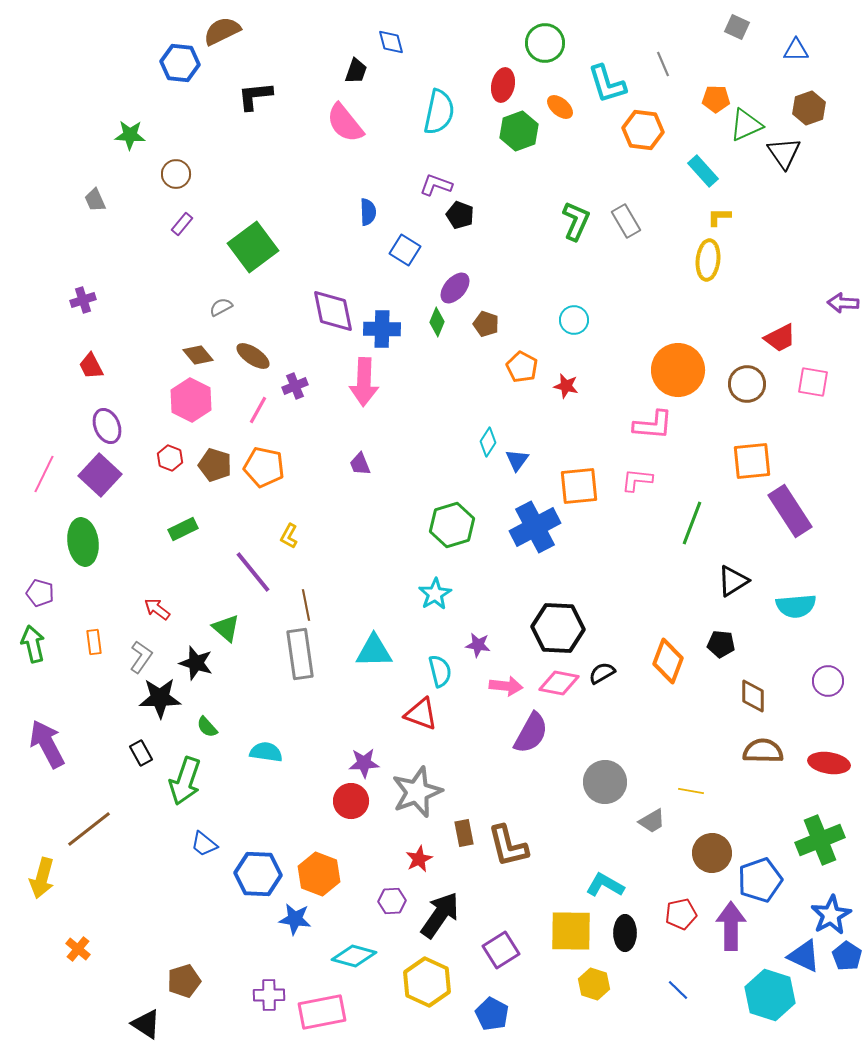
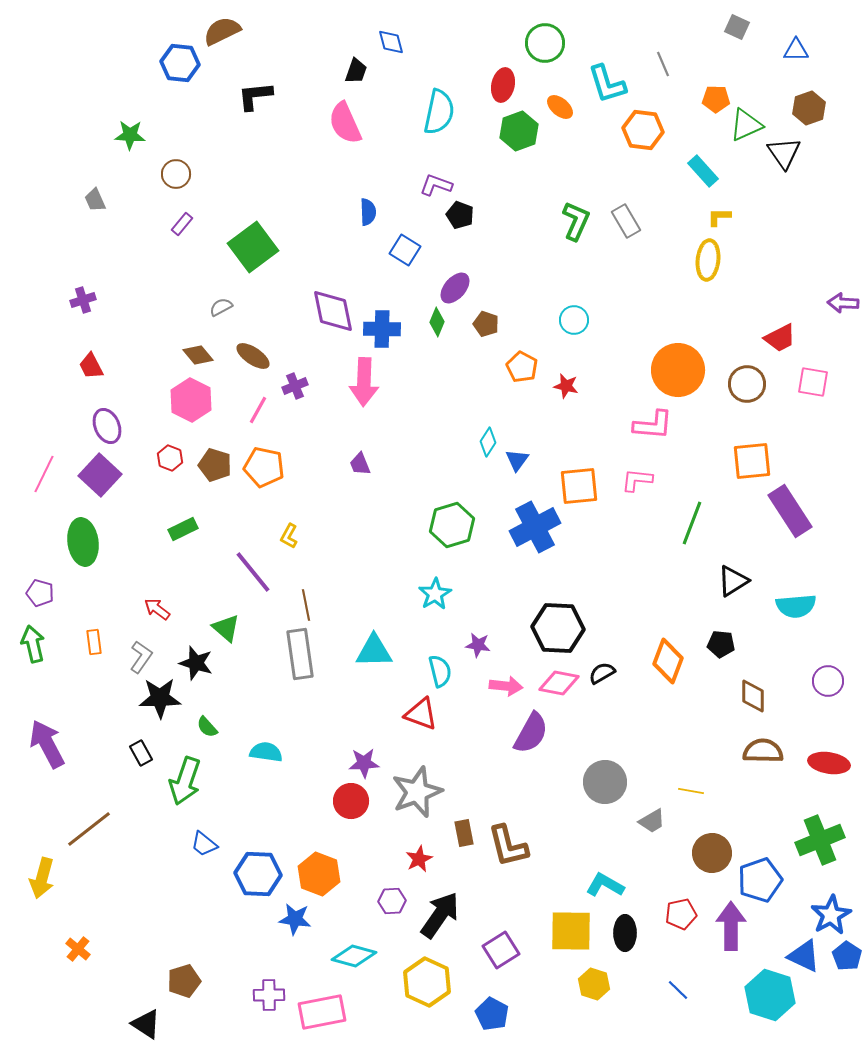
pink semicircle at (345, 123): rotated 15 degrees clockwise
